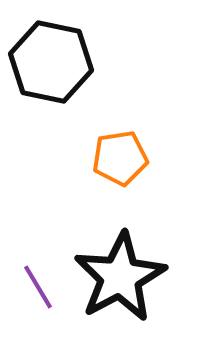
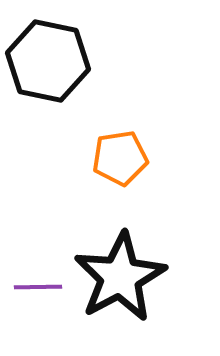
black hexagon: moved 3 px left, 1 px up
purple line: rotated 60 degrees counterclockwise
